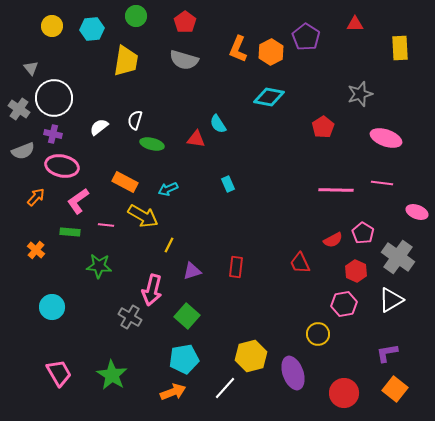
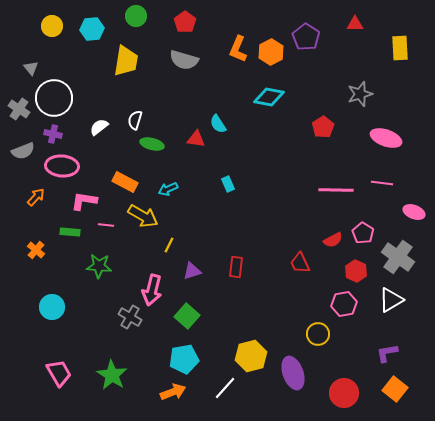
pink ellipse at (62, 166): rotated 8 degrees counterclockwise
pink L-shape at (78, 201): moved 6 px right; rotated 44 degrees clockwise
pink ellipse at (417, 212): moved 3 px left
